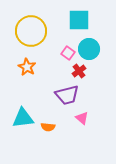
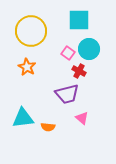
red cross: rotated 24 degrees counterclockwise
purple trapezoid: moved 1 px up
